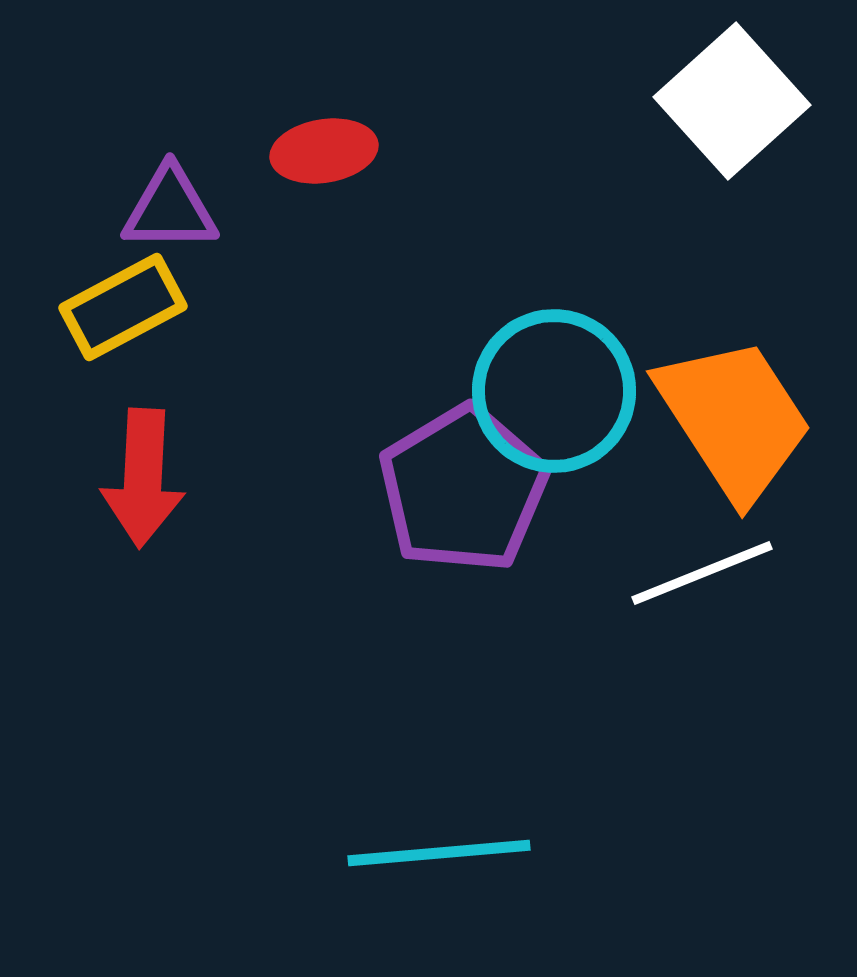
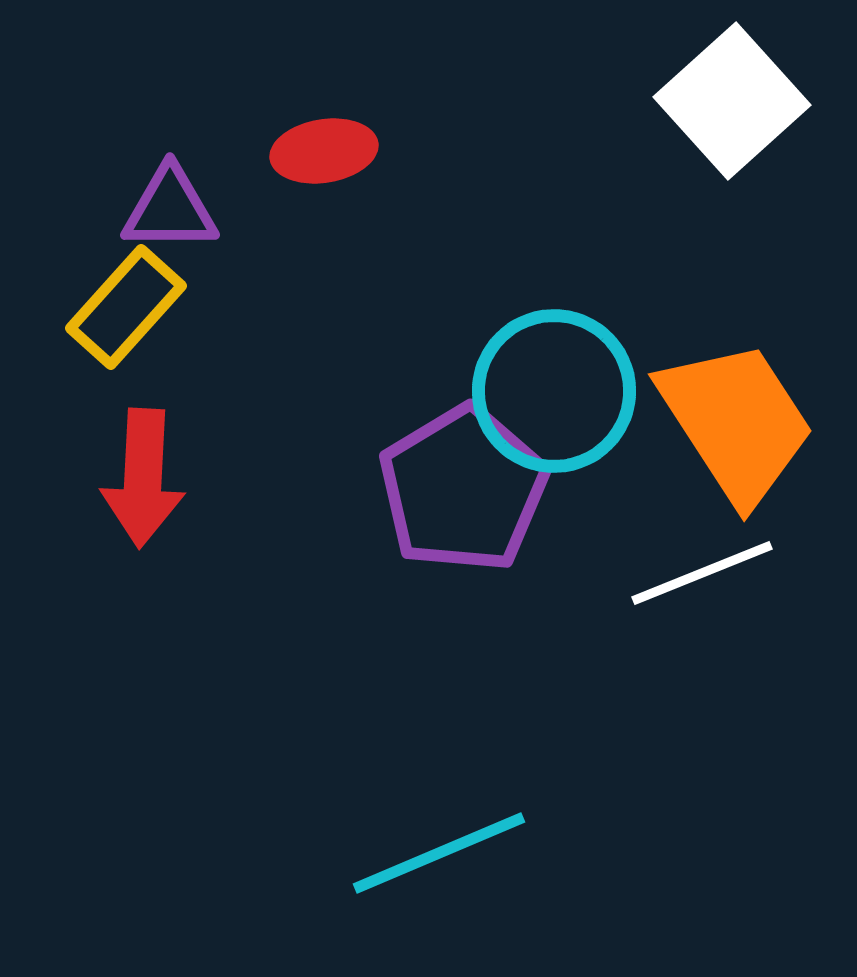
yellow rectangle: moved 3 px right; rotated 20 degrees counterclockwise
orange trapezoid: moved 2 px right, 3 px down
cyan line: rotated 18 degrees counterclockwise
